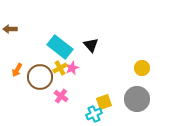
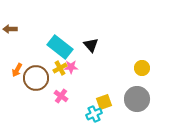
pink star: moved 1 px left, 1 px up; rotated 24 degrees clockwise
brown circle: moved 4 px left, 1 px down
